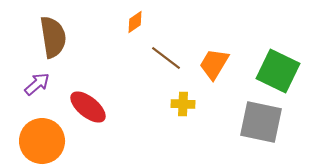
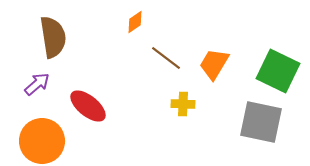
red ellipse: moved 1 px up
